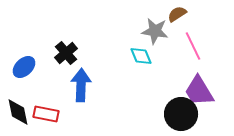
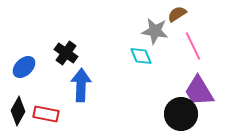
black cross: rotated 15 degrees counterclockwise
black diamond: moved 1 px up; rotated 40 degrees clockwise
